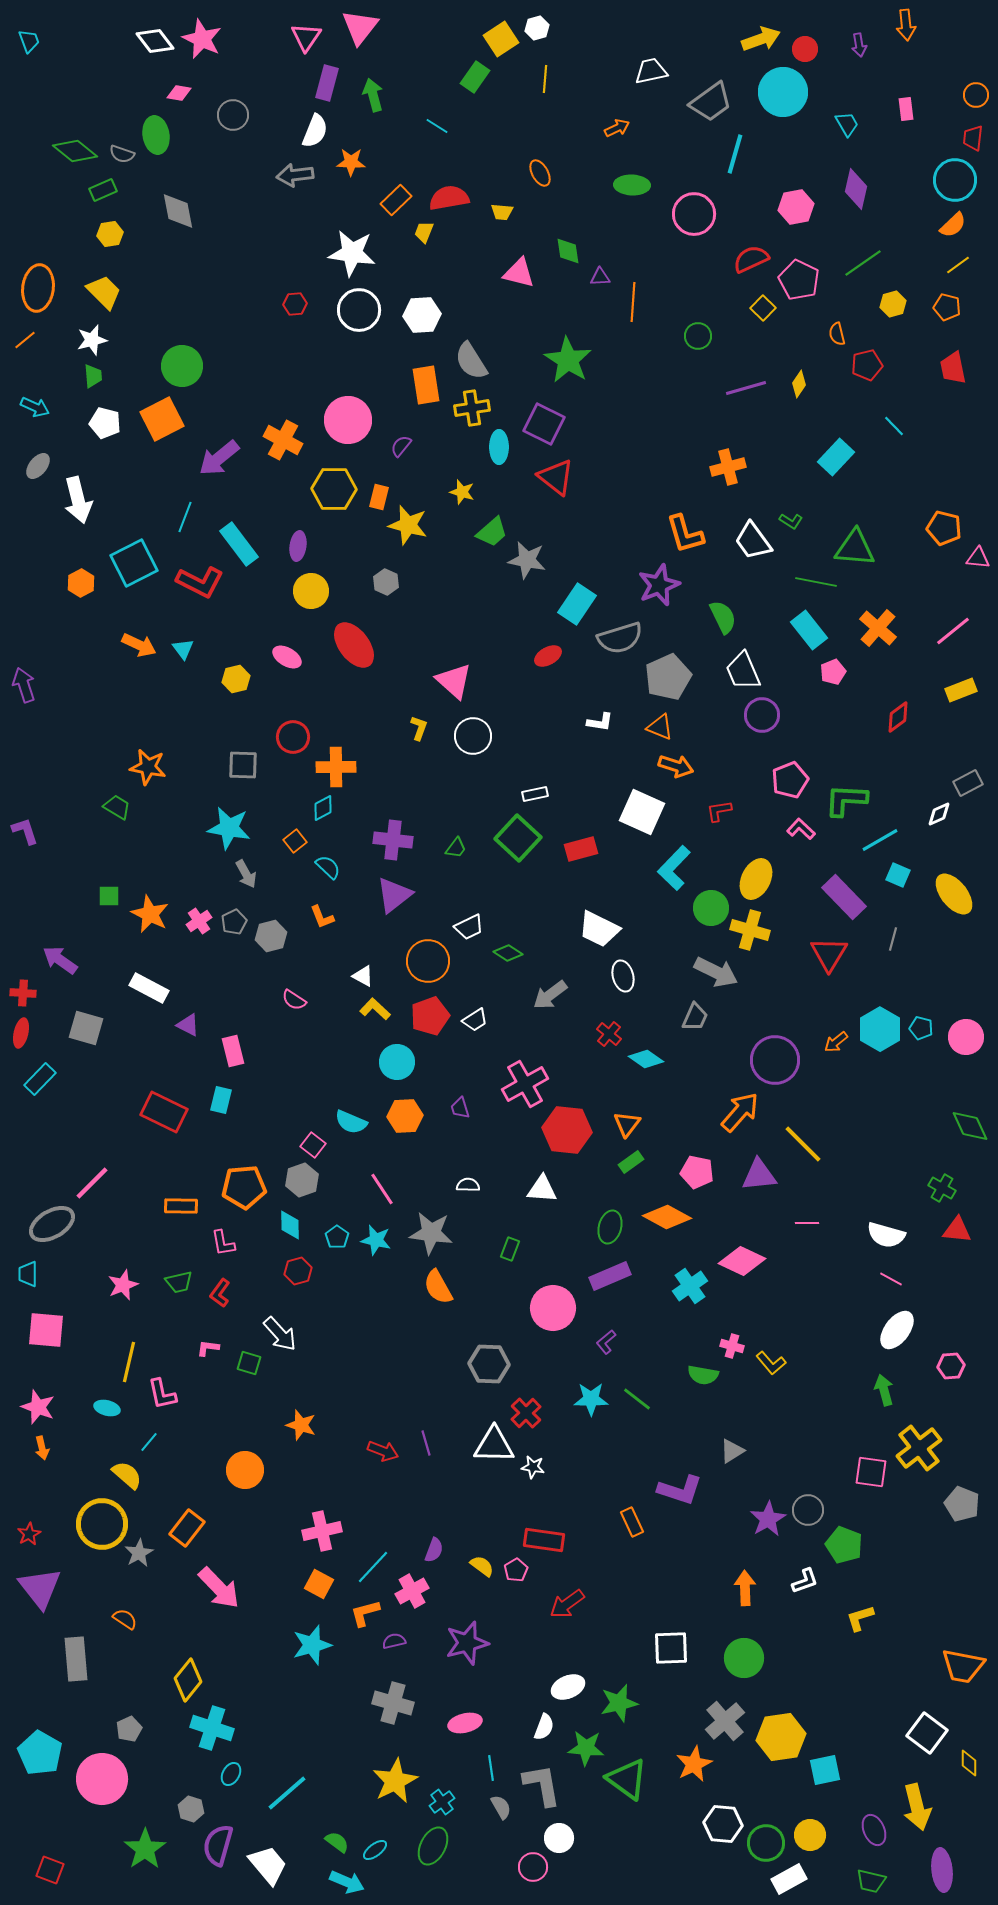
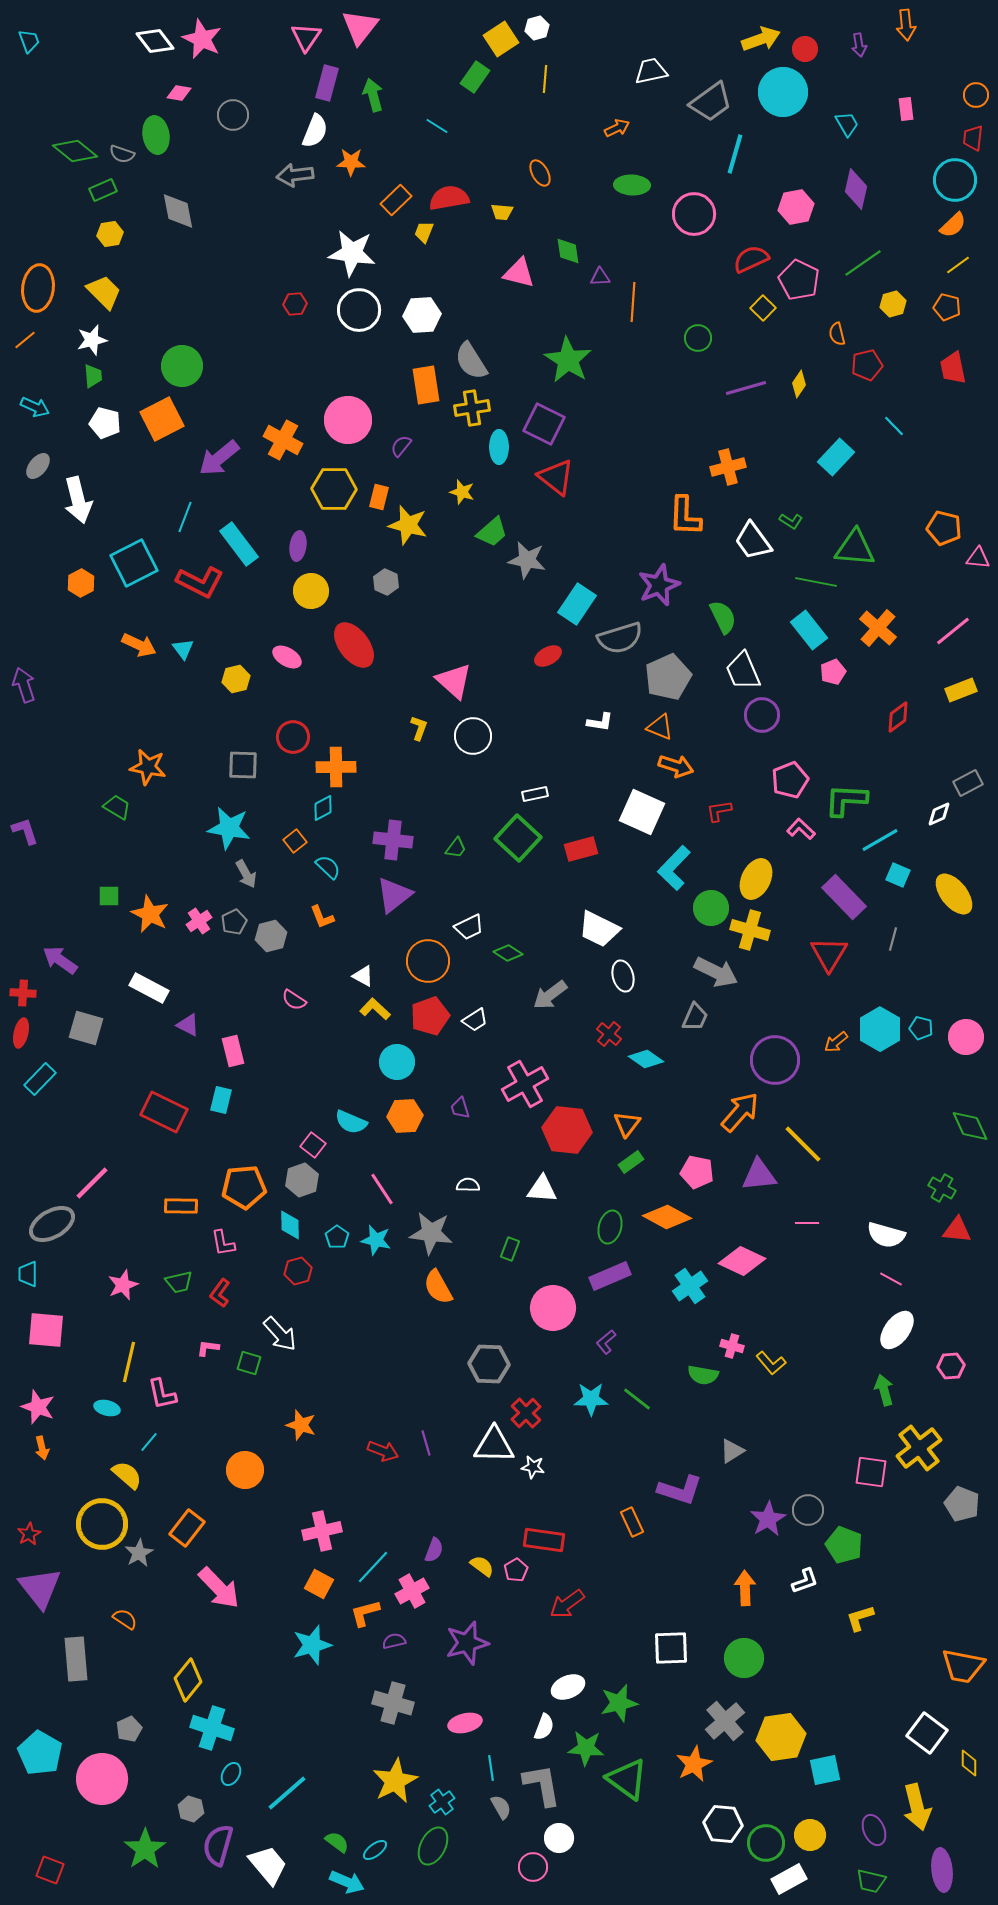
green circle at (698, 336): moved 2 px down
orange L-shape at (685, 534): moved 18 px up; rotated 18 degrees clockwise
